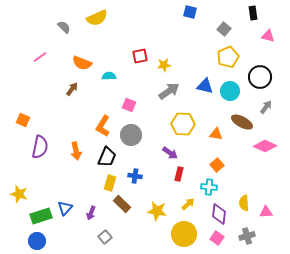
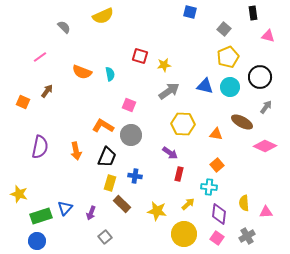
yellow semicircle at (97, 18): moved 6 px right, 2 px up
red square at (140, 56): rotated 28 degrees clockwise
orange semicircle at (82, 63): moved 9 px down
cyan semicircle at (109, 76): moved 1 px right, 2 px up; rotated 80 degrees clockwise
brown arrow at (72, 89): moved 25 px left, 2 px down
cyan circle at (230, 91): moved 4 px up
orange square at (23, 120): moved 18 px up
orange L-shape at (103, 126): rotated 90 degrees clockwise
gray cross at (247, 236): rotated 14 degrees counterclockwise
